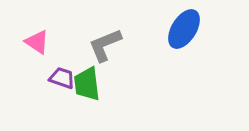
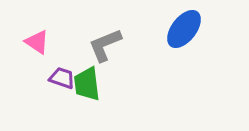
blue ellipse: rotated 6 degrees clockwise
